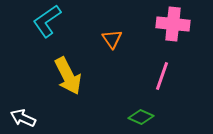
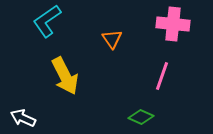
yellow arrow: moved 3 px left
